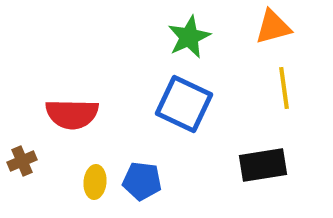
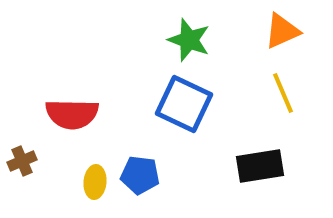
orange triangle: moved 9 px right, 4 px down; rotated 9 degrees counterclockwise
green star: moved 3 px down; rotated 27 degrees counterclockwise
yellow line: moved 1 px left, 5 px down; rotated 15 degrees counterclockwise
black rectangle: moved 3 px left, 1 px down
blue pentagon: moved 2 px left, 6 px up
